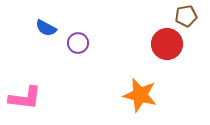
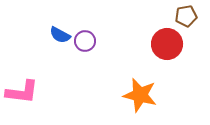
blue semicircle: moved 14 px right, 7 px down
purple circle: moved 7 px right, 2 px up
pink L-shape: moved 3 px left, 6 px up
